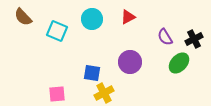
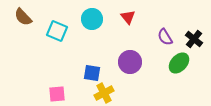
red triangle: rotated 42 degrees counterclockwise
black cross: rotated 24 degrees counterclockwise
